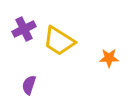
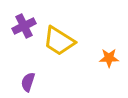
purple cross: moved 3 px up
purple semicircle: moved 1 px left, 3 px up
